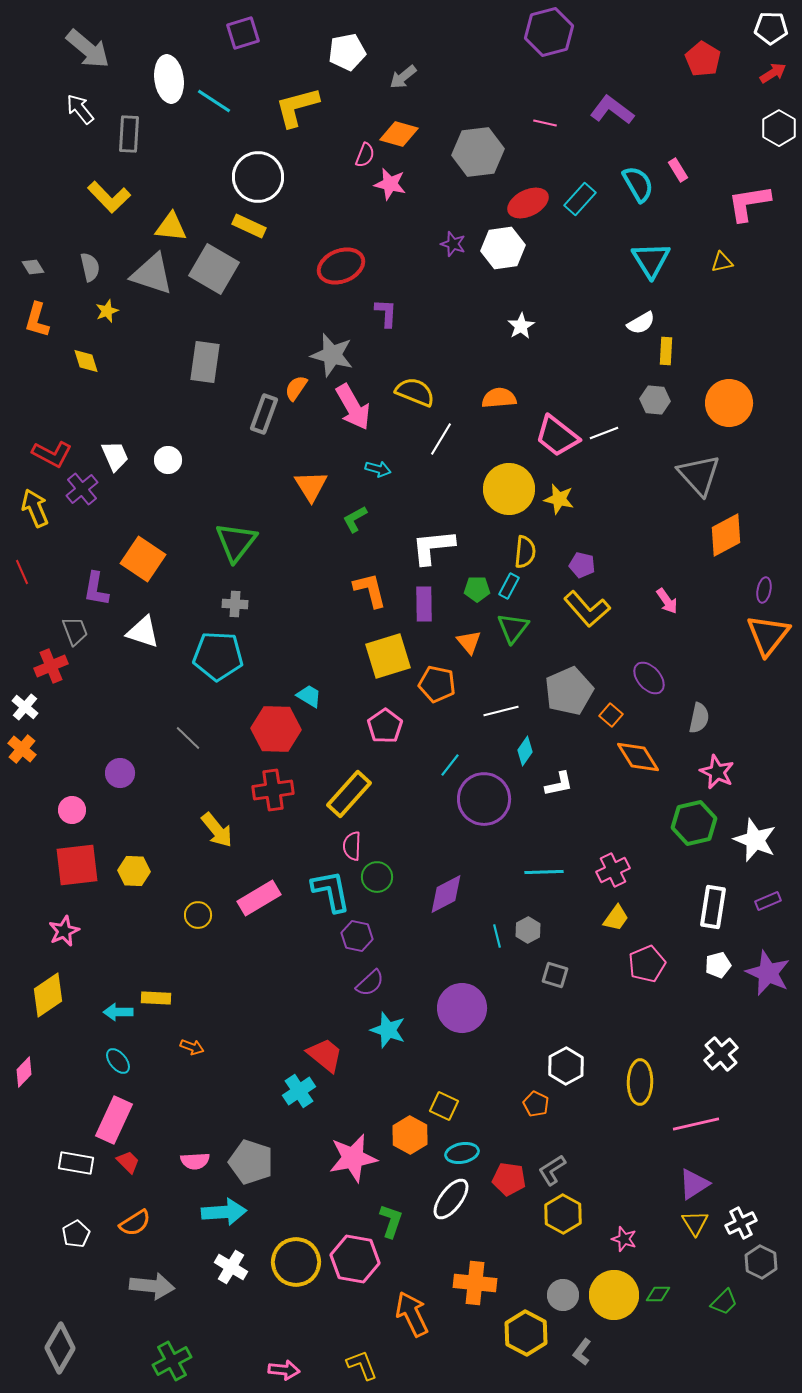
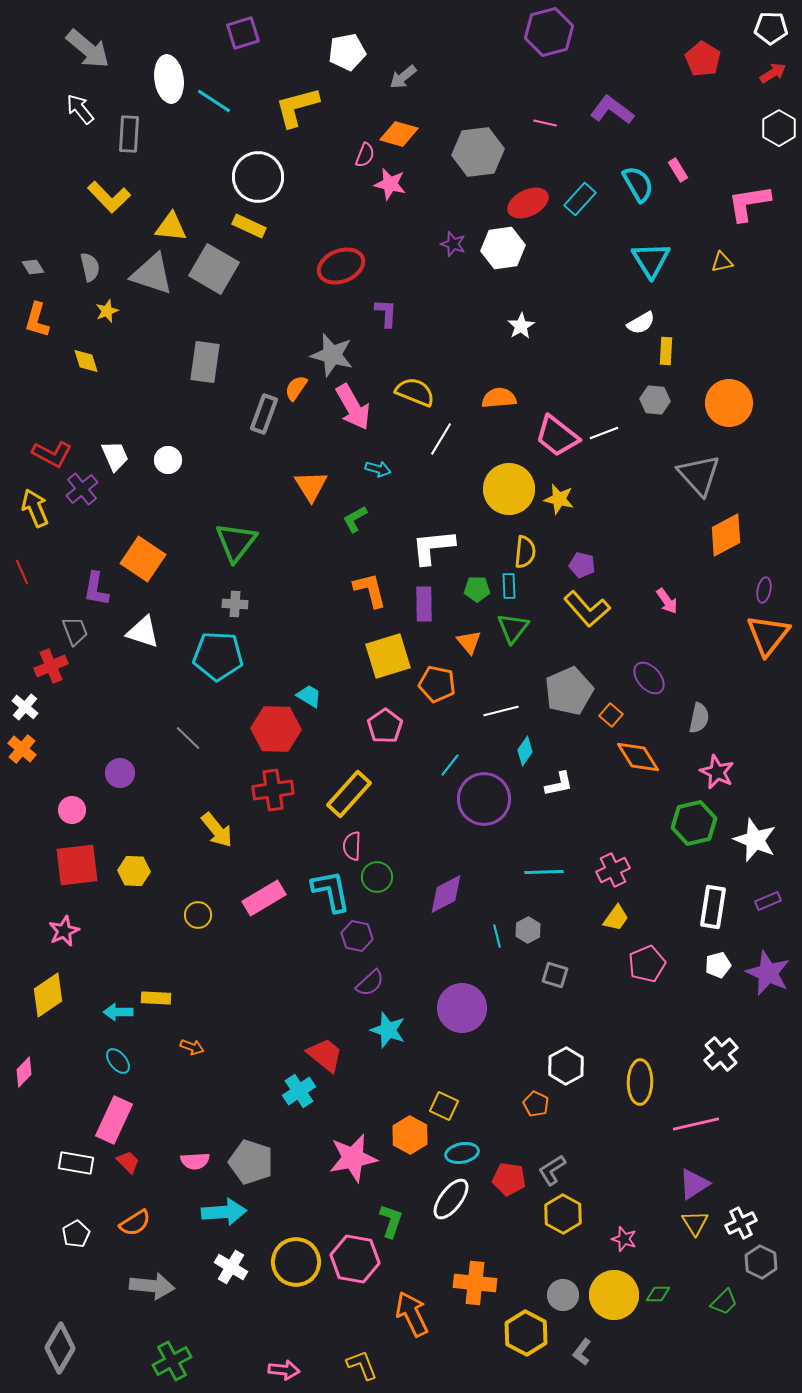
cyan rectangle at (509, 586): rotated 30 degrees counterclockwise
pink rectangle at (259, 898): moved 5 px right
